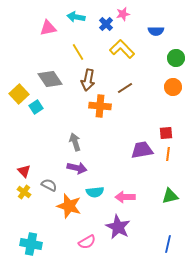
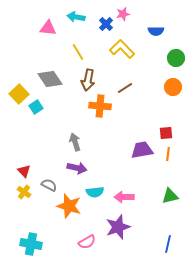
pink triangle: rotated 18 degrees clockwise
pink arrow: moved 1 px left
purple star: rotated 25 degrees clockwise
